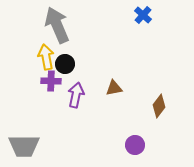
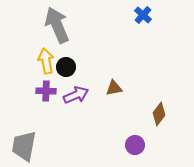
yellow arrow: moved 4 px down
black circle: moved 1 px right, 3 px down
purple cross: moved 5 px left, 10 px down
purple arrow: rotated 55 degrees clockwise
brown diamond: moved 8 px down
gray trapezoid: rotated 100 degrees clockwise
